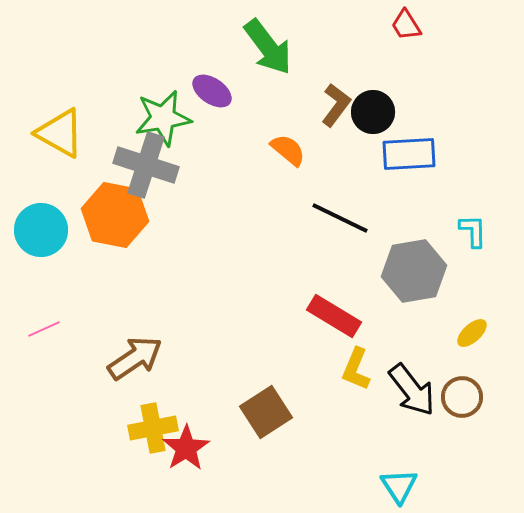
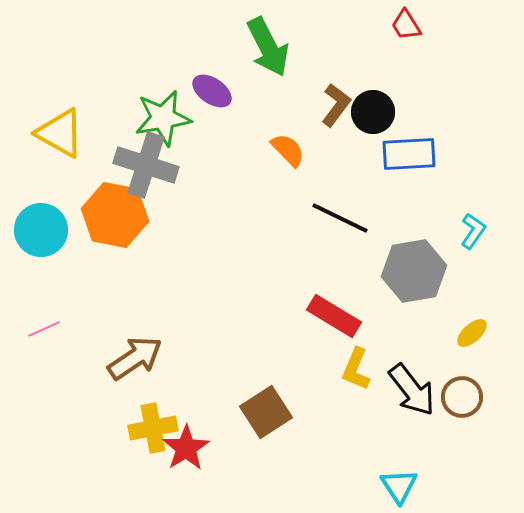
green arrow: rotated 10 degrees clockwise
orange semicircle: rotated 6 degrees clockwise
cyan L-shape: rotated 36 degrees clockwise
